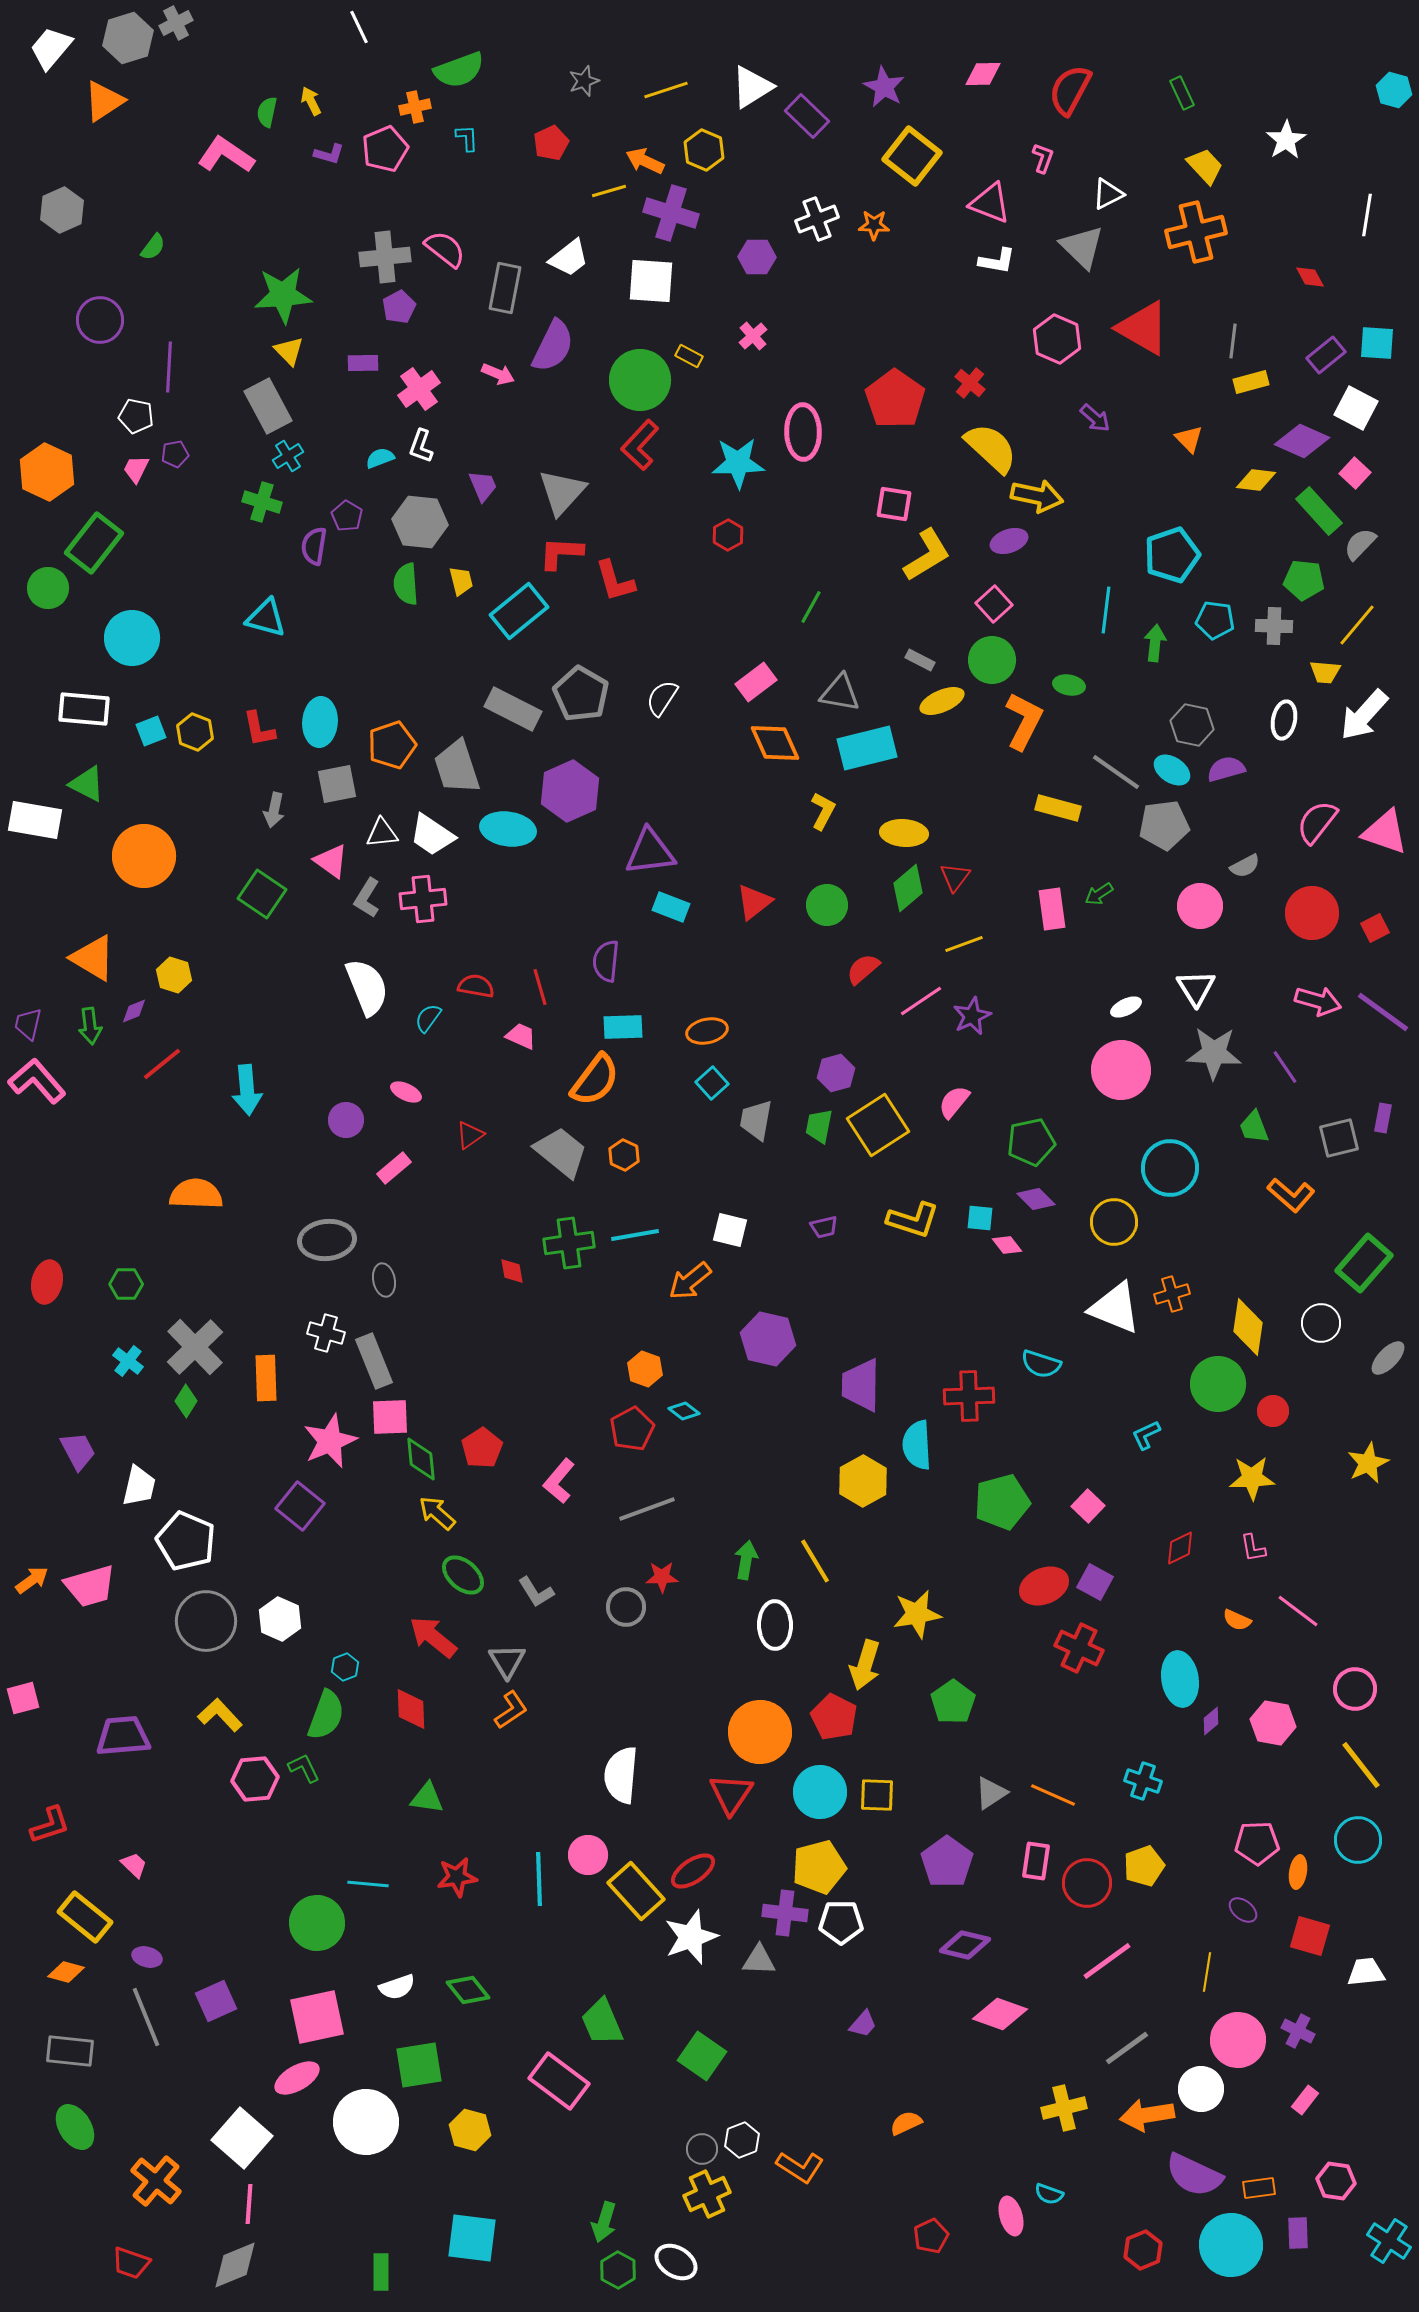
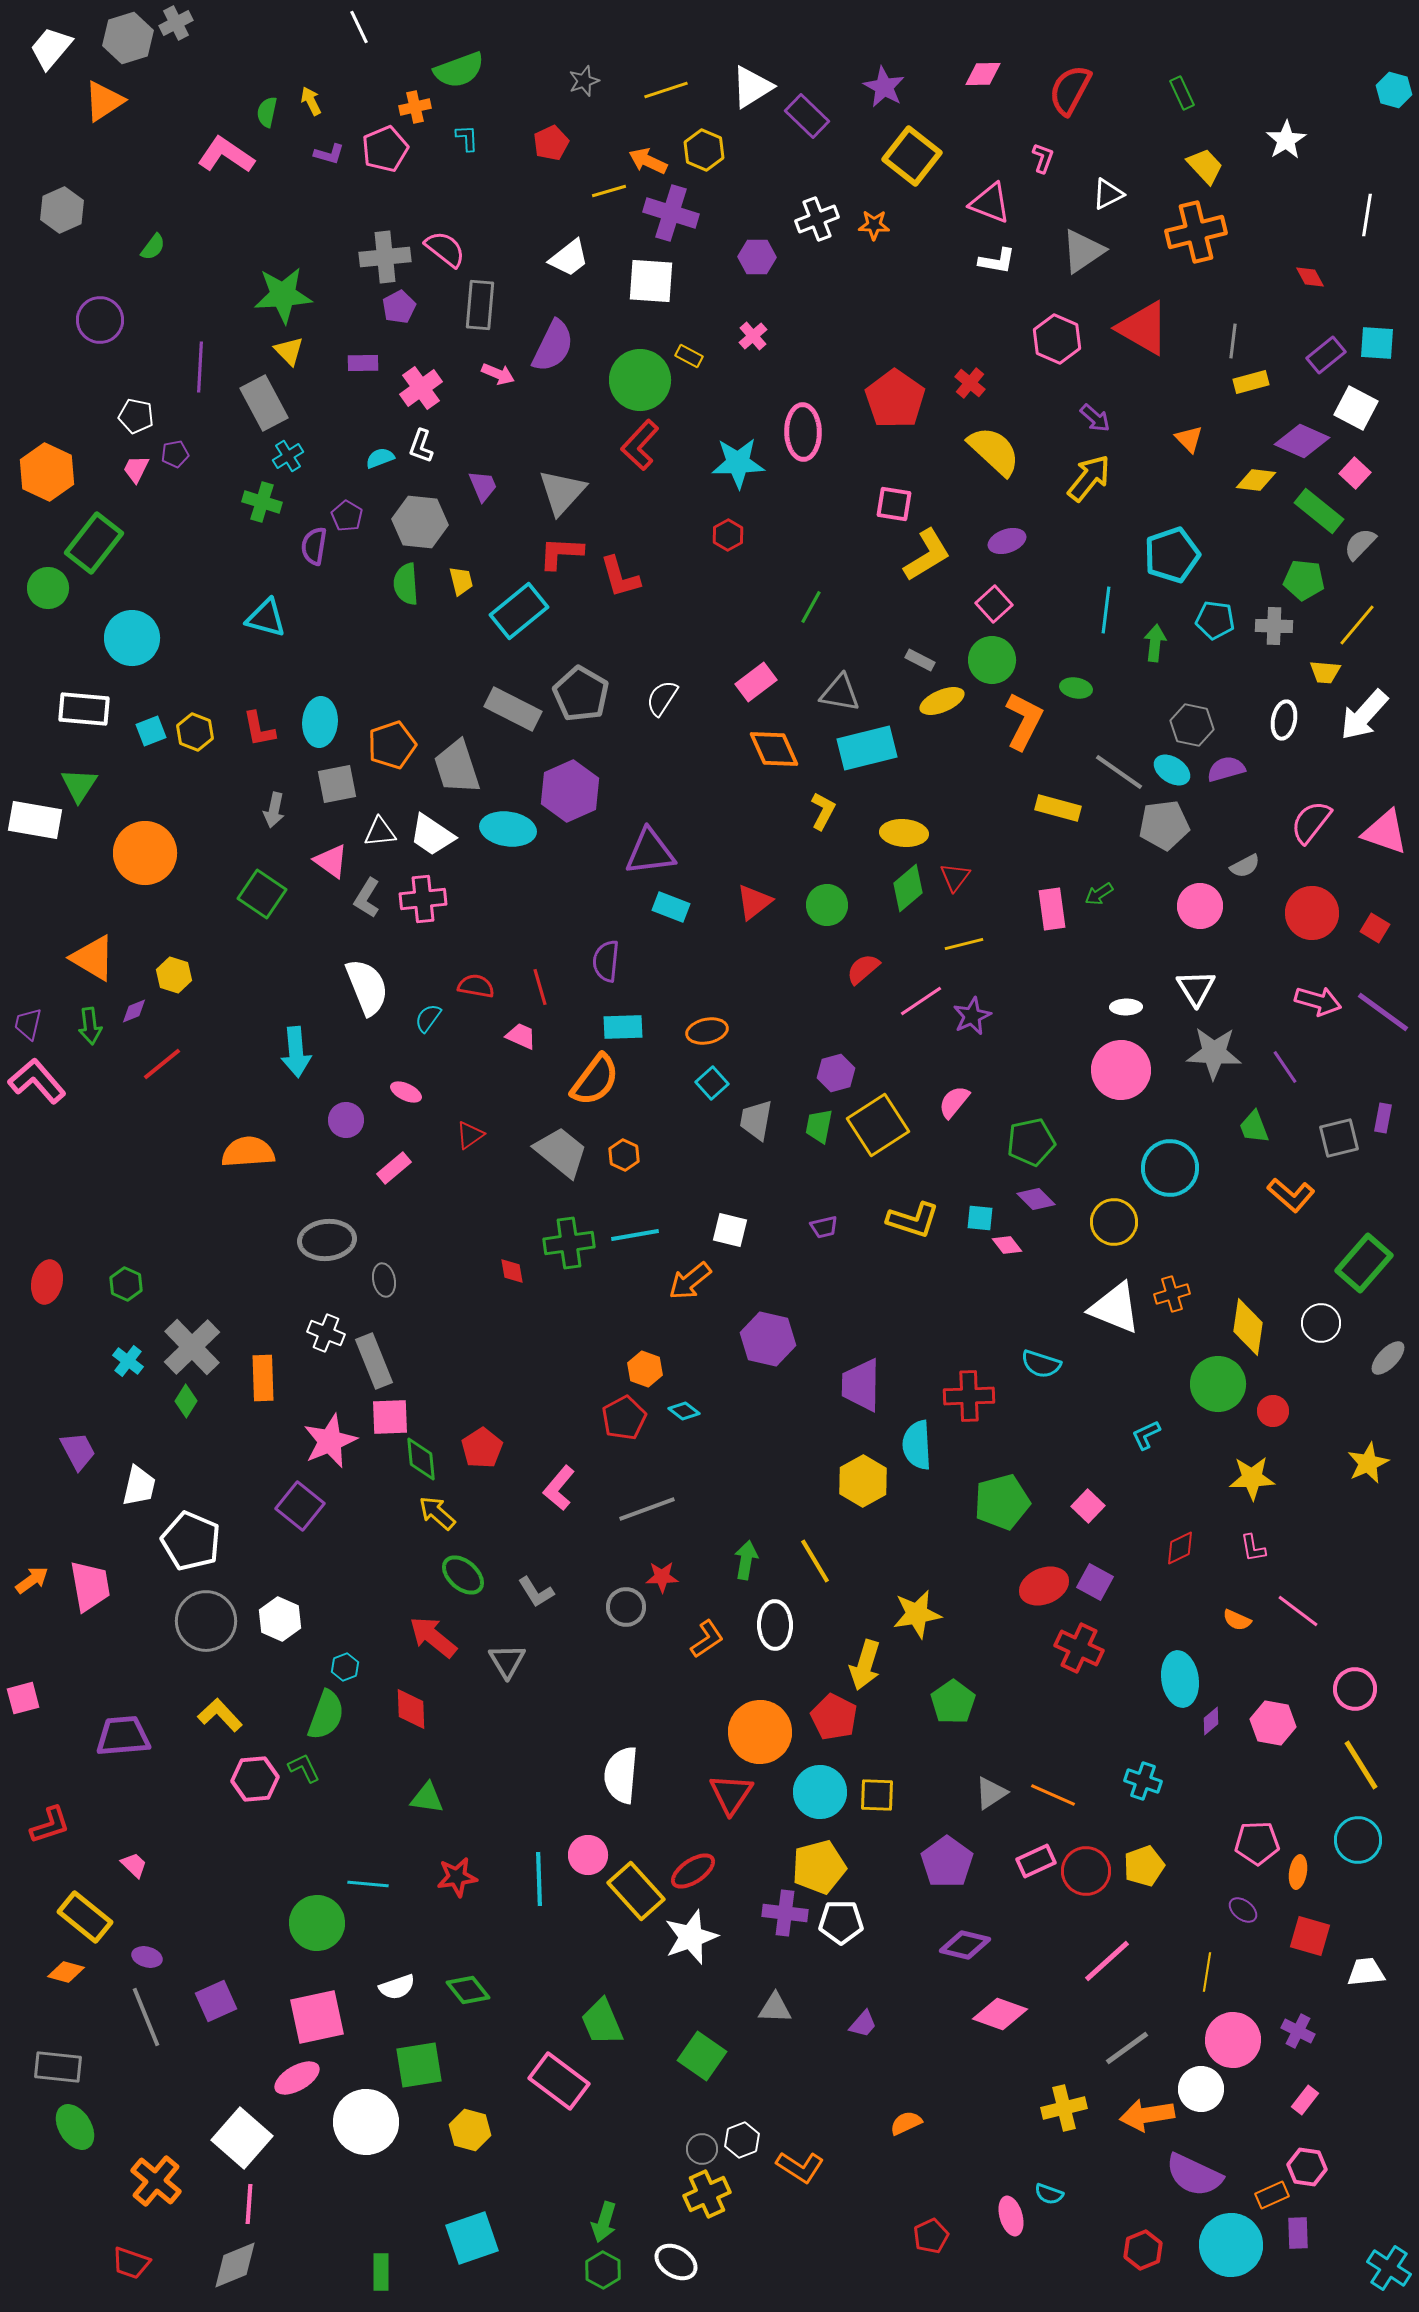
orange arrow at (645, 161): moved 3 px right
gray triangle at (1082, 247): moved 1 px right, 4 px down; rotated 42 degrees clockwise
gray rectangle at (505, 288): moved 25 px left, 17 px down; rotated 6 degrees counterclockwise
purple line at (169, 367): moved 31 px right
pink cross at (419, 389): moved 2 px right, 1 px up
gray rectangle at (268, 406): moved 4 px left, 3 px up
yellow semicircle at (991, 448): moved 3 px right, 3 px down
yellow arrow at (1037, 496): moved 52 px right, 18 px up; rotated 63 degrees counterclockwise
green rectangle at (1319, 511): rotated 9 degrees counterclockwise
purple ellipse at (1009, 541): moved 2 px left
red L-shape at (615, 581): moved 5 px right, 4 px up
green ellipse at (1069, 685): moved 7 px right, 3 px down
orange diamond at (775, 743): moved 1 px left, 6 px down
gray line at (1116, 772): moved 3 px right
green triangle at (87, 784): moved 8 px left, 1 px down; rotated 36 degrees clockwise
pink semicircle at (1317, 822): moved 6 px left
white triangle at (382, 833): moved 2 px left, 1 px up
orange circle at (144, 856): moved 1 px right, 3 px up
red square at (1375, 928): rotated 32 degrees counterclockwise
yellow line at (964, 944): rotated 6 degrees clockwise
white ellipse at (1126, 1007): rotated 24 degrees clockwise
cyan arrow at (247, 1090): moved 49 px right, 38 px up
orange semicircle at (196, 1194): moved 52 px right, 42 px up; rotated 6 degrees counterclockwise
green hexagon at (126, 1284): rotated 24 degrees clockwise
white cross at (326, 1333): rotated 6 degrees clockwise
gray cross at (195, 1347): moved 3 px left
orange rectangle at (266, 1378): moved 3 px left
red pentagon at (632, 1429): moved 8 px left, 11 px up
pink L-shape at (559, 1481): moved 7 px down
white pentagon at (186, 1541): moved 5 px right
pink trapezoid at (90, 1586): rotated 84 degrees counterclockwise
orange L-shape at (511, 1710): moved 196 px right, 71 px up
yellow line at (1361, 1765): rotated 6 degrees clockwise
pink rectangle at (1036, 1861): rotated 57 degrees clockwise
red circle at (1087, 1883): moved 1 px left, 12 px up
gray triangle at (759, 1960): moved 16 px right, 48 px down
pink line at (1107, 1961): rotated 6 degrees counterclockwise
pink circle at (1238, 2040): moved 5 px left
gray rectangle at (70, 2051): moved 12 px left, 16 px down
pink hexagon at (1336, 2181): moved 29 px left, 14 px up
orange rectangle at (1259, 2188): moved 13 px right, 7 px down; rotated 16 degrees counterclockwise
cyan square at (472, 2238): rotated 26 degrees counterclockwise
cyan cross at (1389, 2241): moved 27 px down
green hexagon at (618, 2270): moved 15 px left
